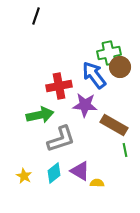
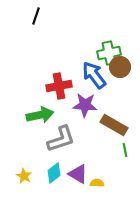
purple triangle: moved 2 px left, 3 px down
